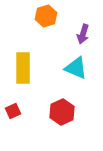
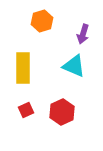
orange hexagon: moved 4 px left, 5 px down
cyan triangle: moved 2 px left, 2 px up
red square: moved 13 px right, 1 px up
